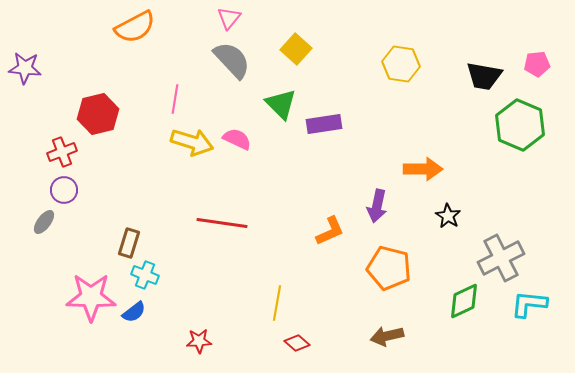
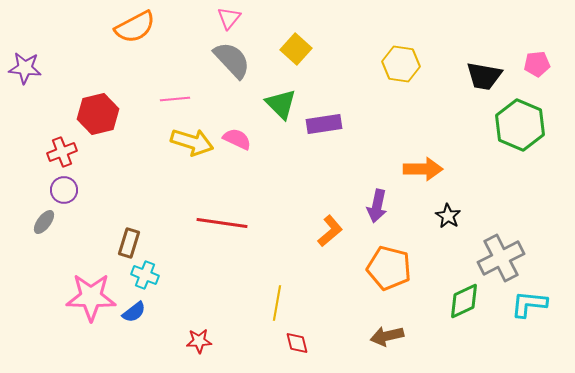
pink line: rotated 76 degrees clockwise
orange L-shape: rotated 16 degrees counterclockwise
red diamond: rotated 35 degrees clockwise
